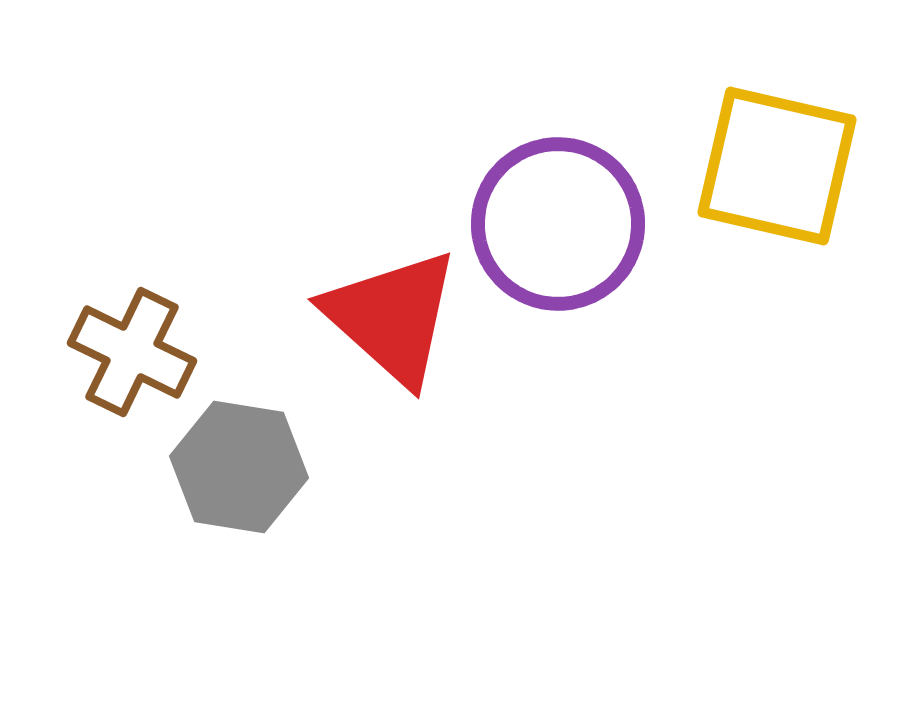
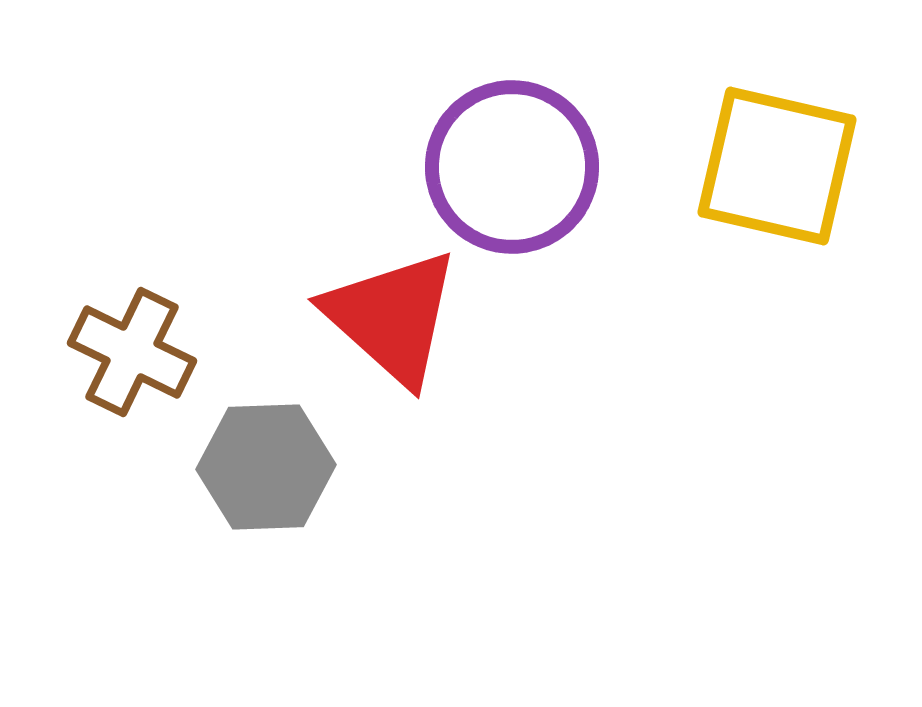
purple circle: moved 46 px left, 57 px up
gray hexagon: moved 27 px right; rotated 11 degrees counterclockwise
